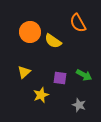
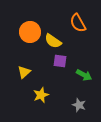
purple square: moved 17 px up
